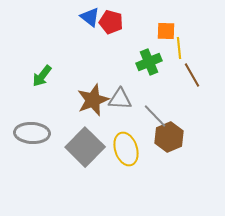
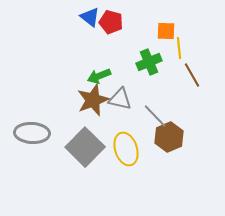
green arrow: moved 57 px right; rotated 30 degrees clockwise
gray triangle: rotated 10 degrees clockwise
